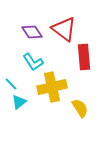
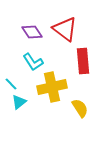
red triangle: moved 1 px right
red rectangle: moved 1 px left, 4 px down
